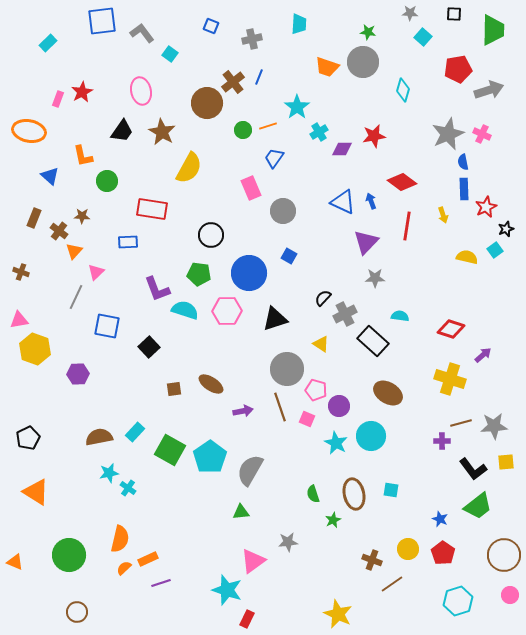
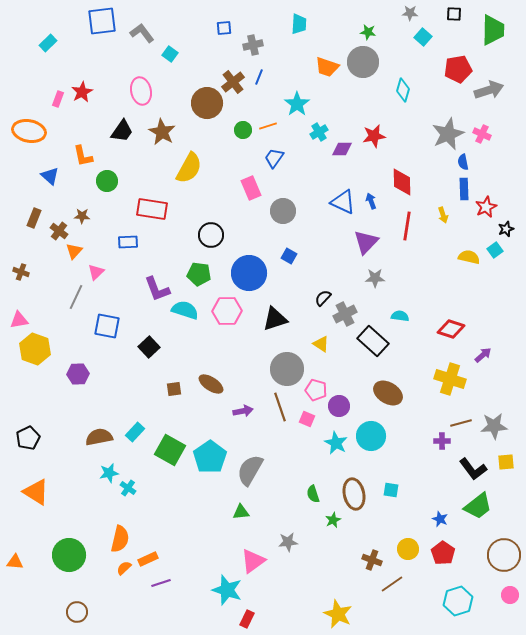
blue square at (211, 26): moved 13 px right, 2 px down; rotated 28 degrees counterclockwise
gray cross at (252, 39): moved 1 px right, 6 px down
cyan star at (297, 107): moved 3 px up
red diamond at (402, 182): rotated 52 degrees clockwise
yellow semicircle at (467, 257): moved 2 px right
orange triangle at (15, 562): rotated 18 degrees counterclockwise
